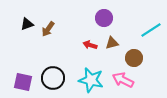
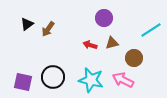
black triangle: rotated 16 degrees counterclockwise
black circle: moved 1 px up
